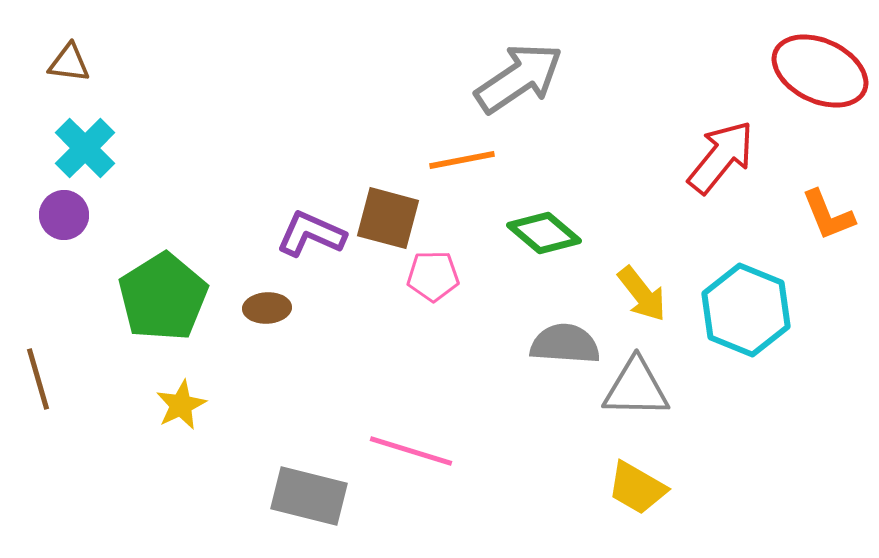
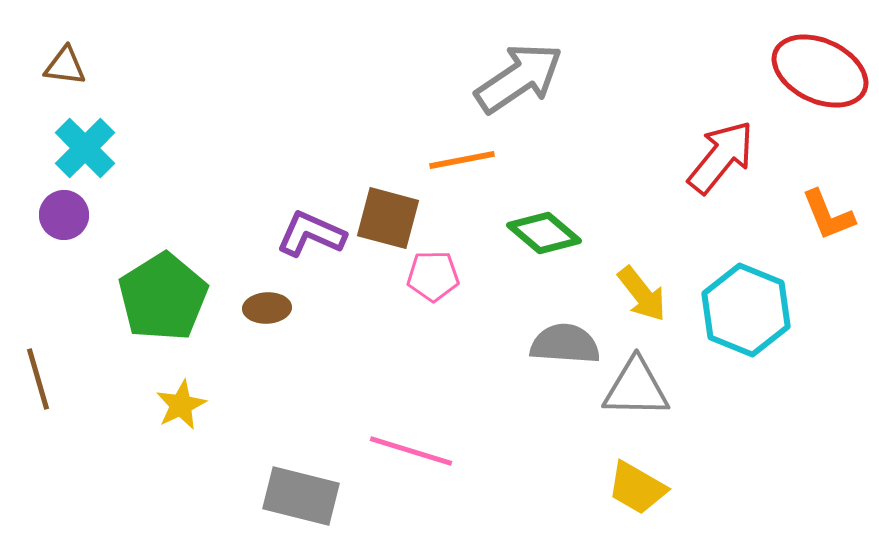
brown triangle: moved 4 px left, 3 px down
gray rectangle: moved 8 px left
